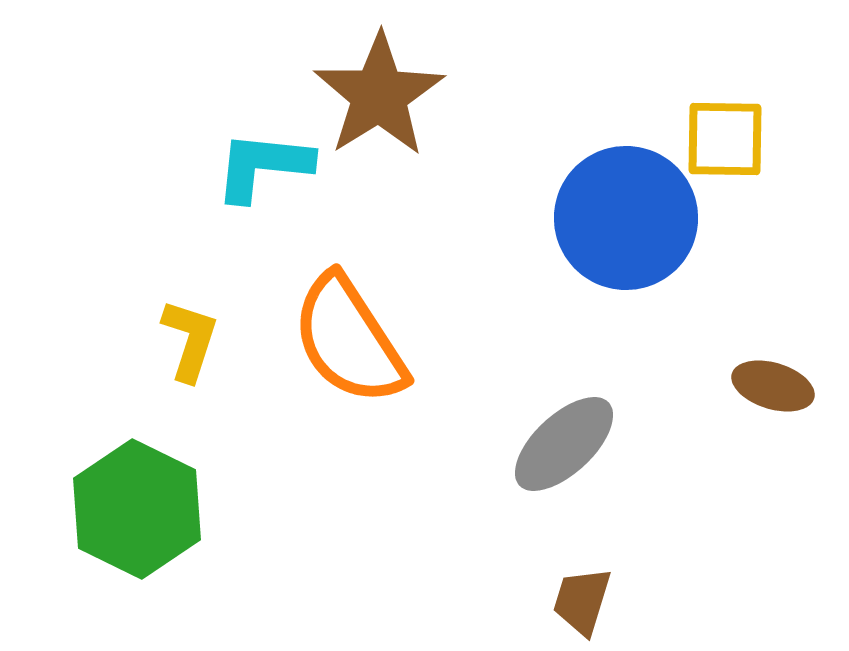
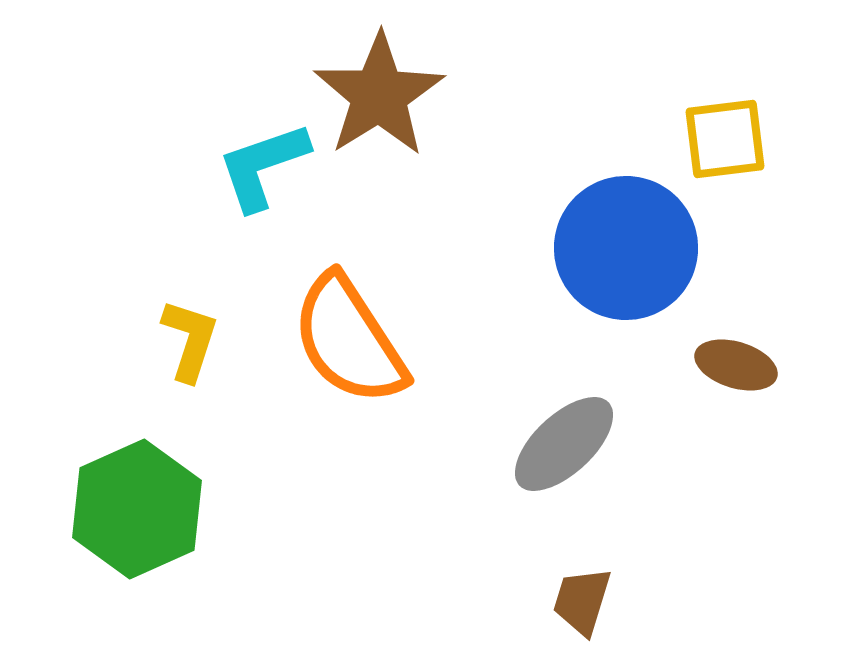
yellow square: rotated 8 degrees counterclockwise
cyan L-shape: rotated 25 degrees counterclockwise
blue circle: moved 30 px down
brown ellipse: moved 37 px left, 21 px up
green hexagon: rotated 10 degrees clockwise
